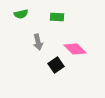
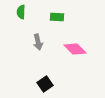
green semicircle: moved 2 px up; rotated 104 degrees clockwise
black square: moved 11 px left, 19 px down
